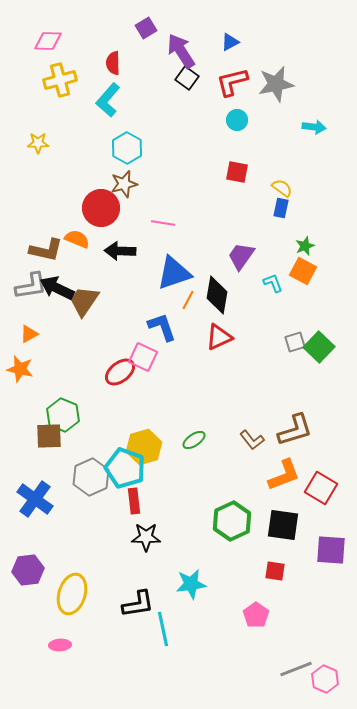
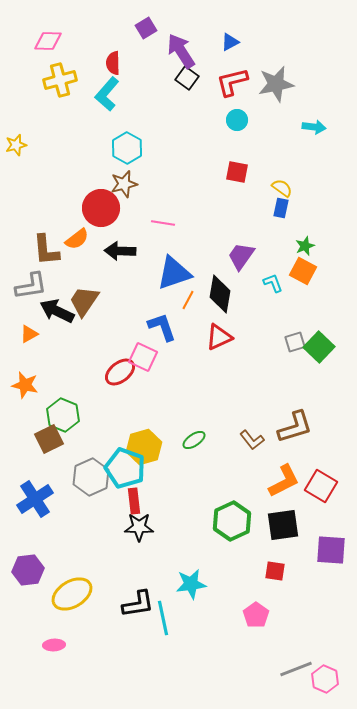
cyan L-shape at (108, 100): moved 1 px left, 6 px up
yellow star at (38, 143): moved 22 px left, 2 px down; rotated 15 degrees counterclockwise
orange semicircle at (77, 239): rotated 120 degrees clockwise
brown L-shape at (46, 250): rotated 72 degrees clockwise
black arrow at (57, 288): moved 23 px down
black diamond at (217, 295): moved 3 px right, 1 px up
orange star at (20, 369): moved 5 px right, 16 px down
brown L-shape at (295, 430): moved 3 px up
brown square at (49, 436): moved 3 px down; rotated 24 degrees counterclockwise
orange L-shape at (284, 475): moved 6 px down; rotated 6 degrees counterclockwise
red square at (321, 488): moved 2 px up
blue cross at (35, 499): rotated 21 degrees clockwise
black square at (283, 525): rotated 16 degrees counterclockwise
black star at (146, 537): moved 7 px left, 10 px up
yellow ellipse at (72, 594): rotated 42 degrees clockwise
cyan line at (163, 629): moved 11 px up
pink ellipse at (60, 645): moved 6 px left
